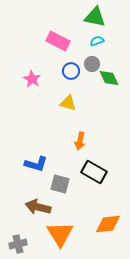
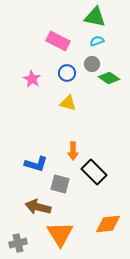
blue circle: moved 4 px left, 2 px down
green diamond: rotated 30 degrees counterclockwise
orange arrow: moved 7 px left, 10 px down; rotated 12 degrees counterclockwise
black rectangle: rotated 15 degrees clockwise
gray cross: moved 1 px up
